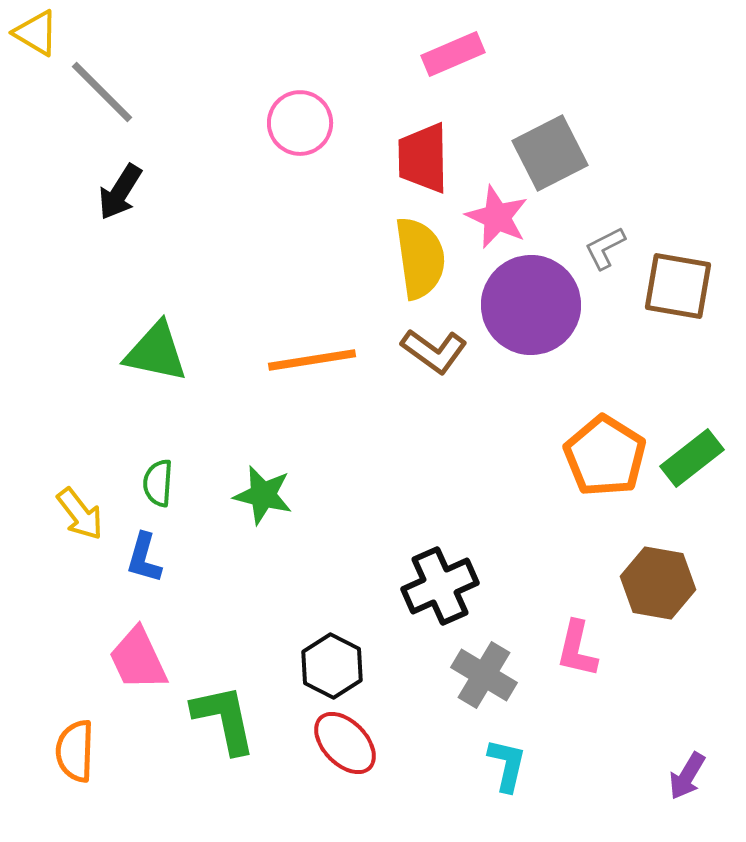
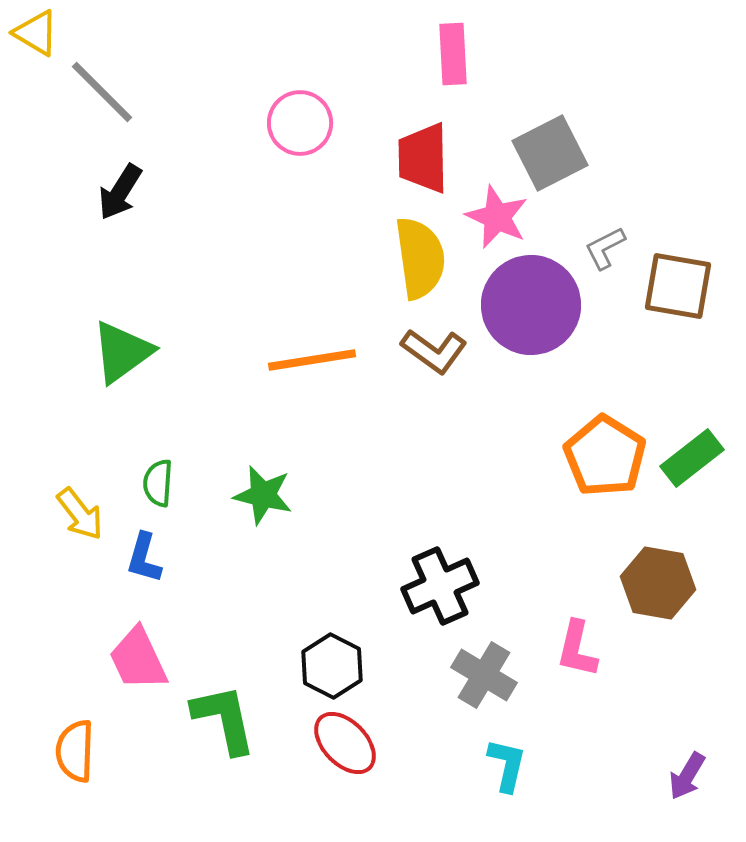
pink rectangle: rotated 70 degrees counterclockwise
green triangle: moved 34 px left; rotated 48 degrees counterclockwise
